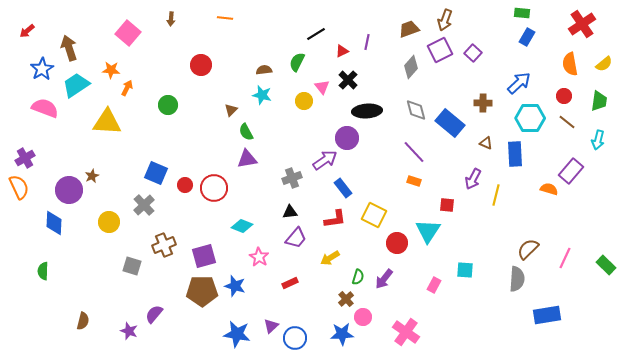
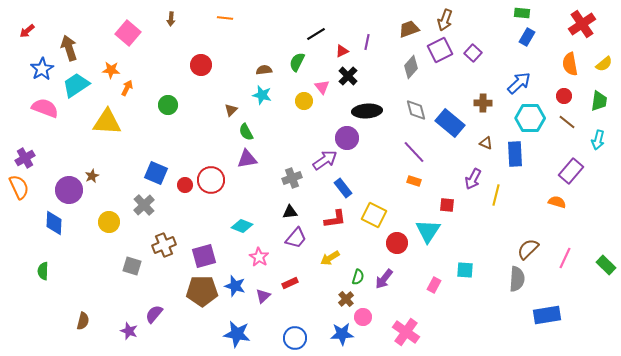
black cross at (348, 80): moved 4 px up
red circle at (214, 188): moved 3 px left, 8 px up
orange semicircle at (549, 189): moved 8 px right, 13 px down
purple triangle at (271, 326): moved 8 px left, 30 px up
